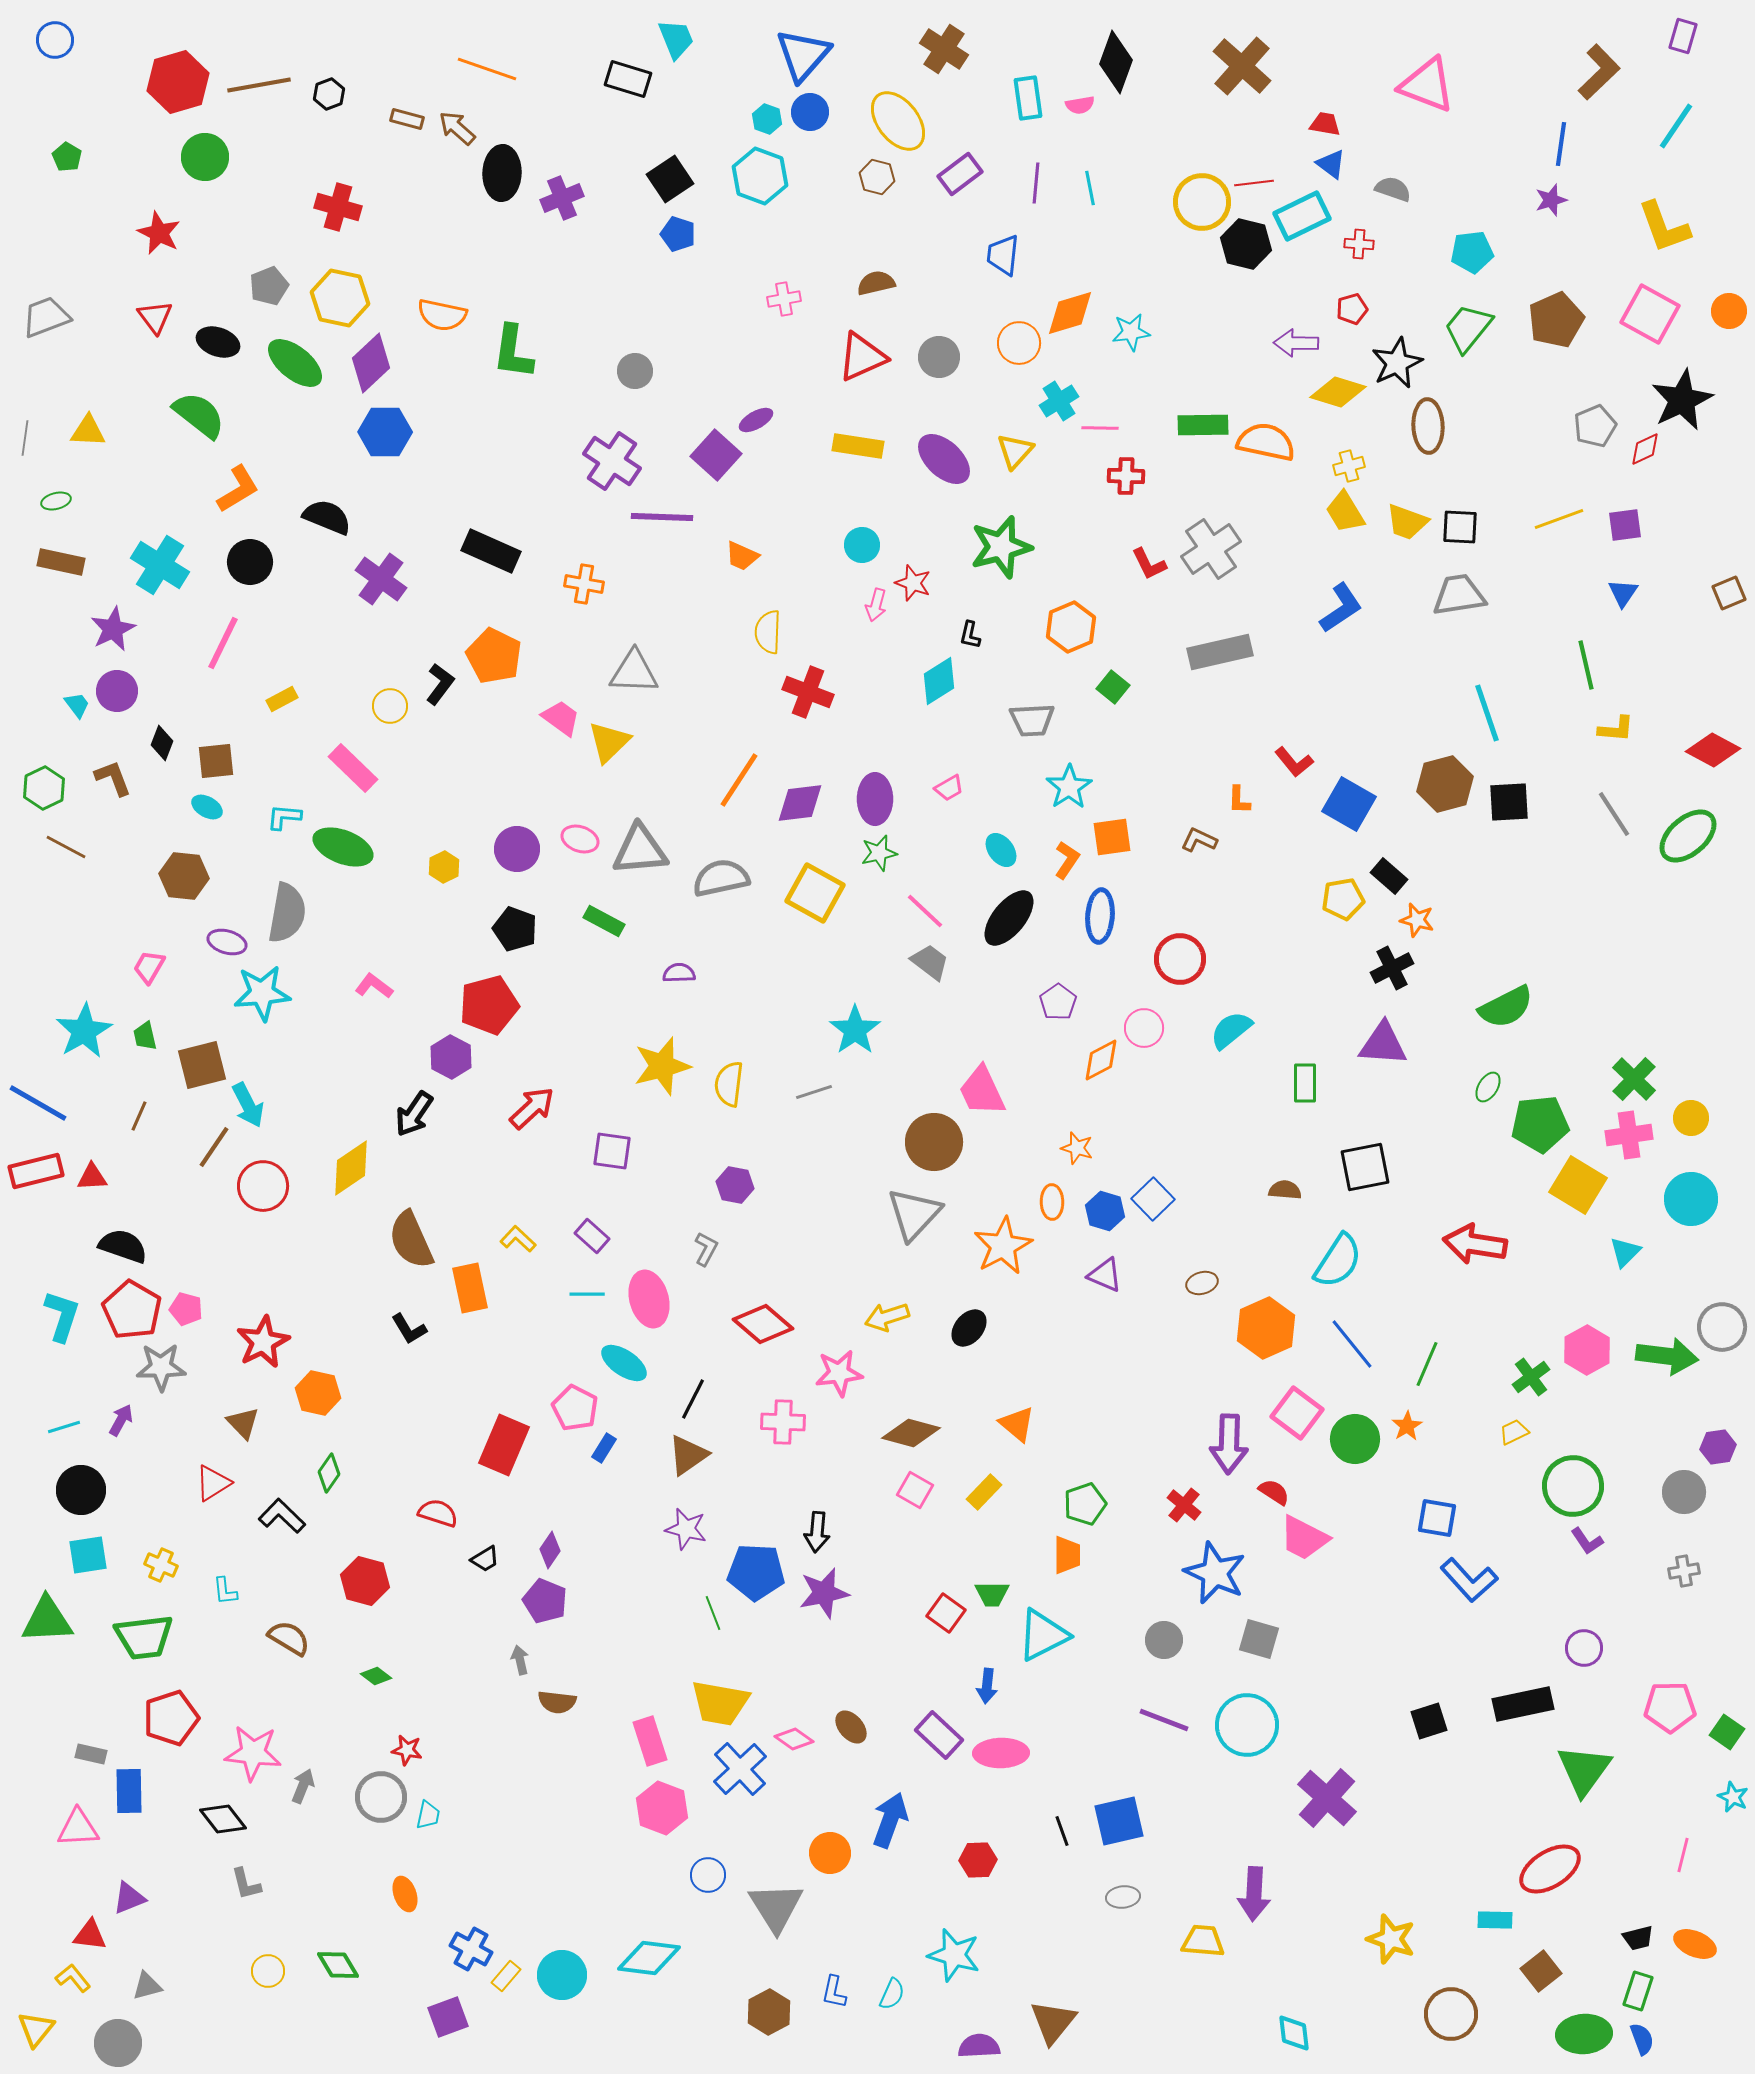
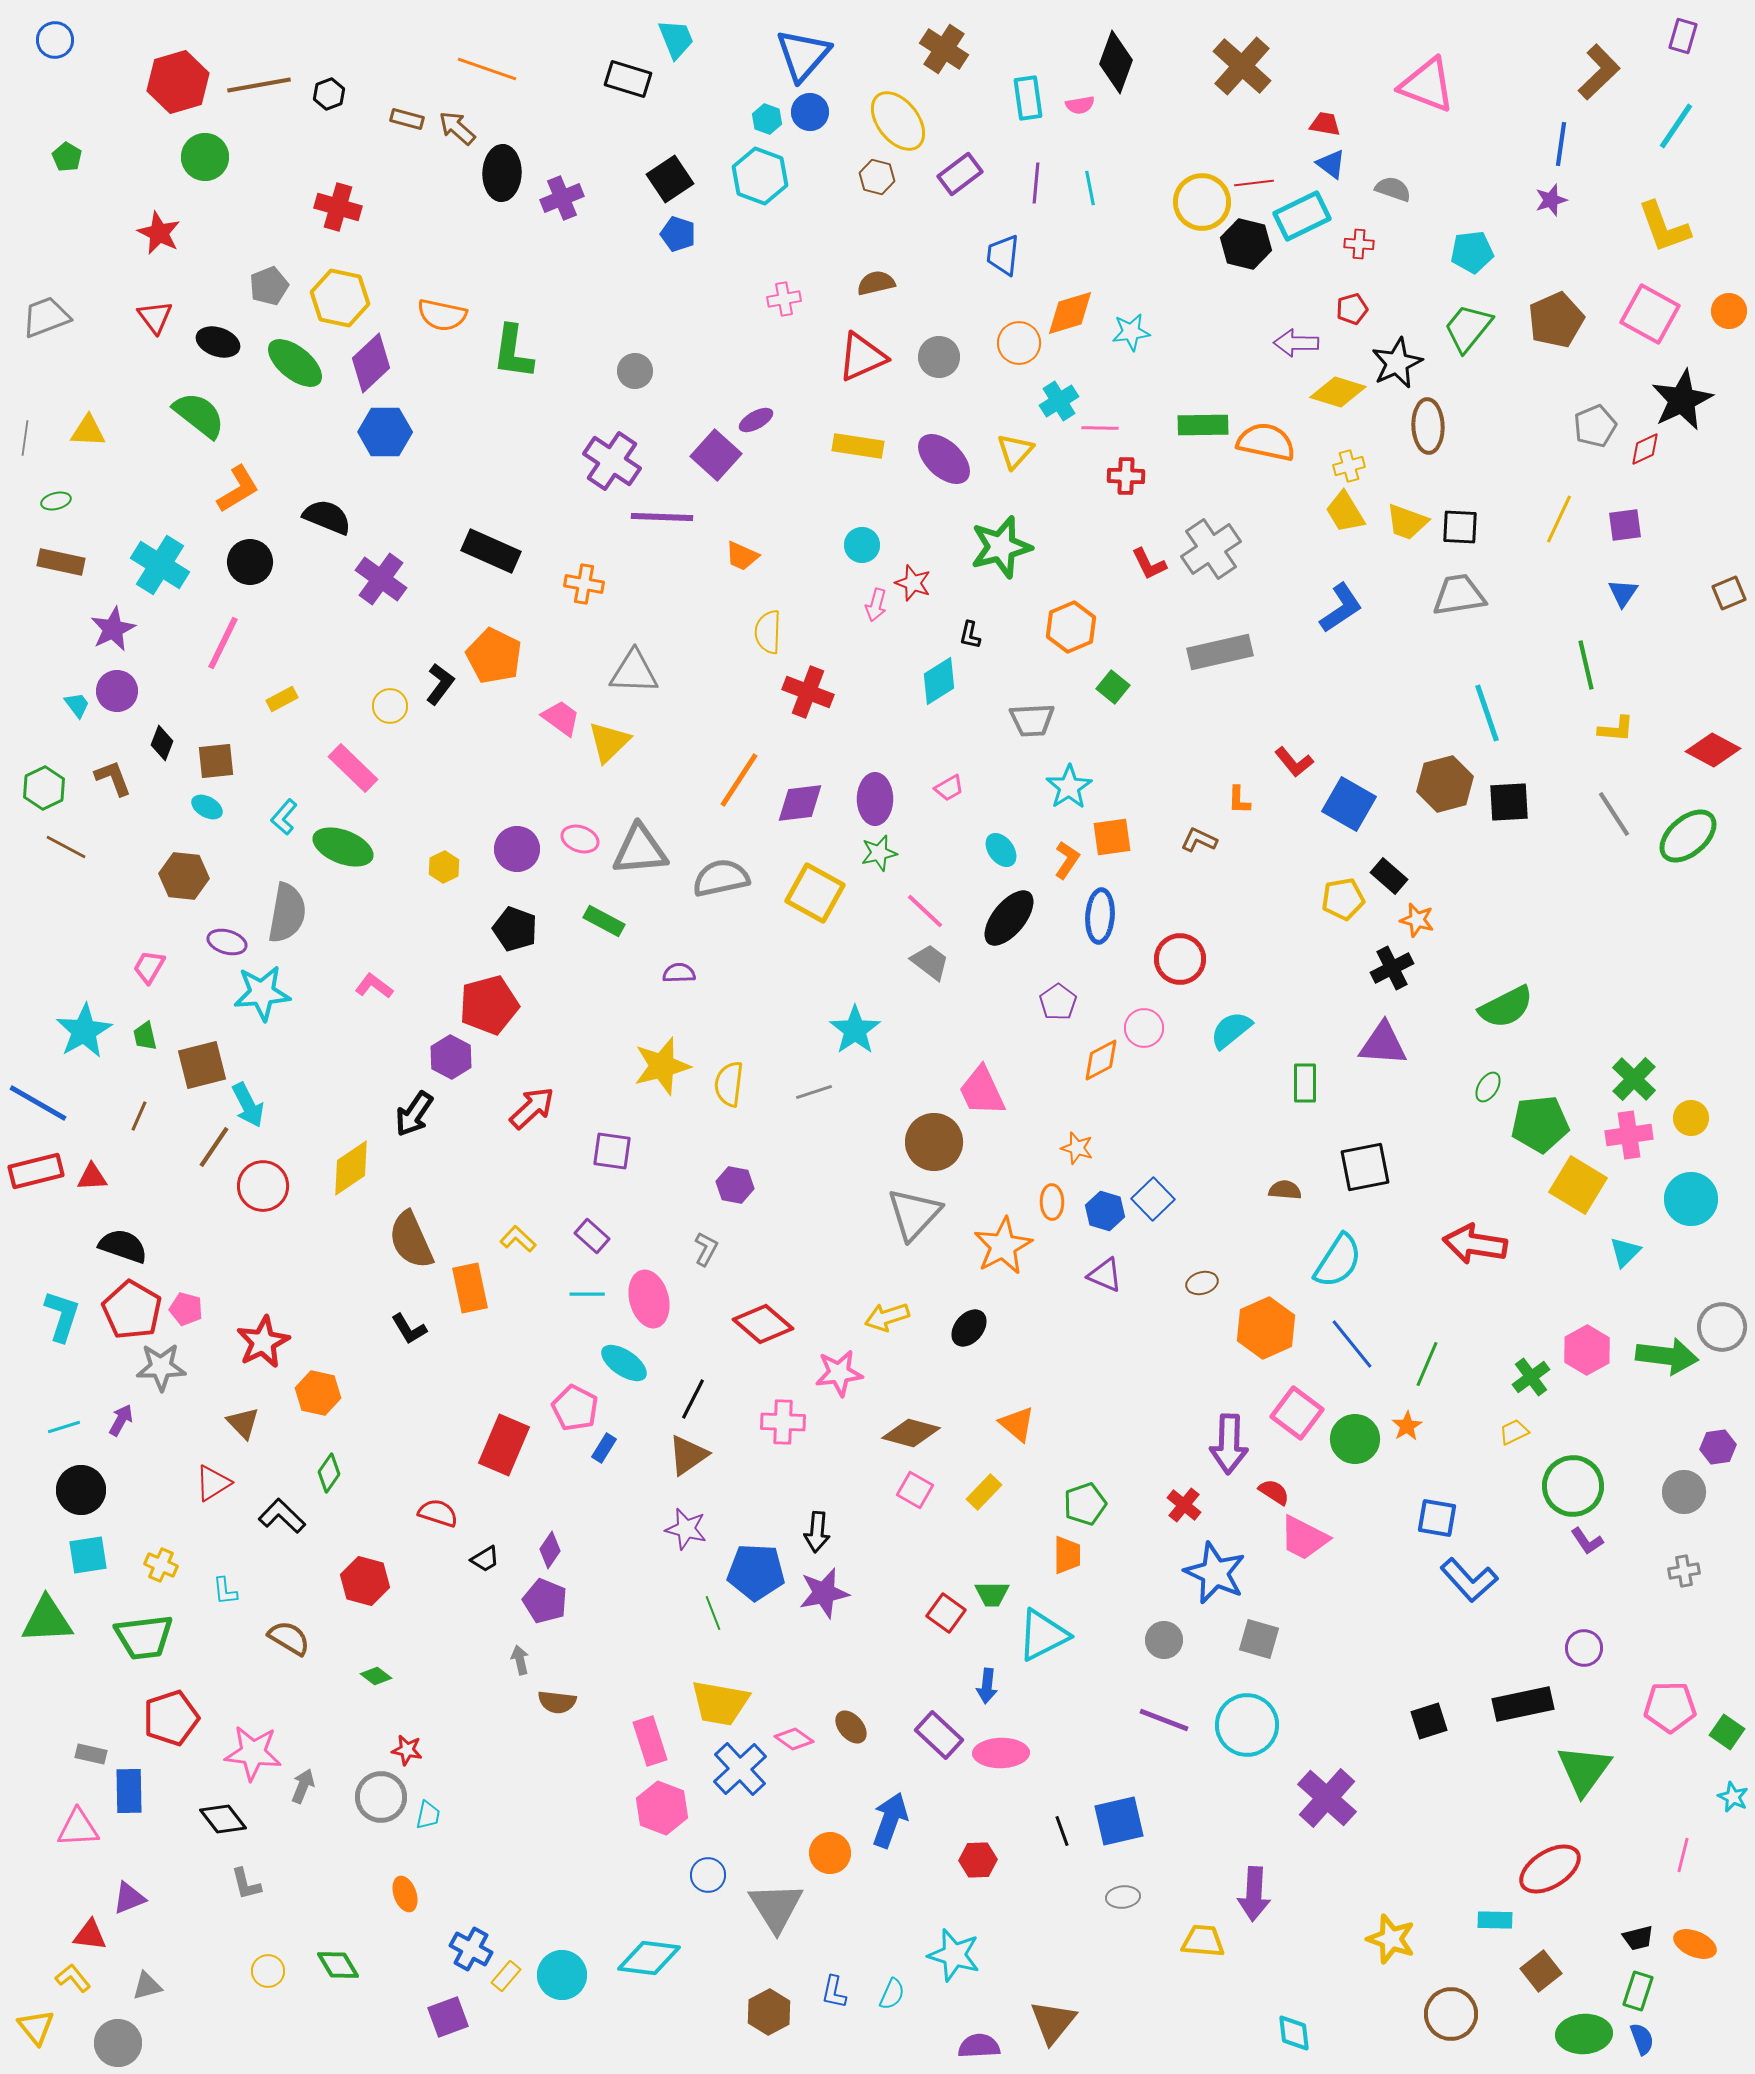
yellow line at (1559, 519): rotated 45 degrees counterclockwise
cyan L-shape at (284, 817): rotated 54 degrees counterclockwise
yellow triangle at (36, 2029): moved 2 px up; rotated 18 degrees counterclockwise
